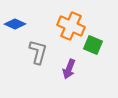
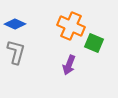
green square: moved 1 px right, 2 px up
gray L-shape: moved 22 px left
purple arrow: moved 4 px up
